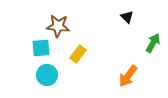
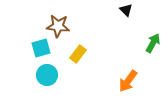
black triangle: moved 1 px left, 7 px up
cyan square: rotated 12 degrees counterclockwise
orange arrow: moved 5 px down
